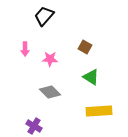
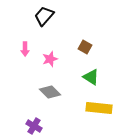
pink star: rotated 21 degrees counterclockwise
yellow rectangle: moved 3 px up; rotated 10 degrees clockwise
